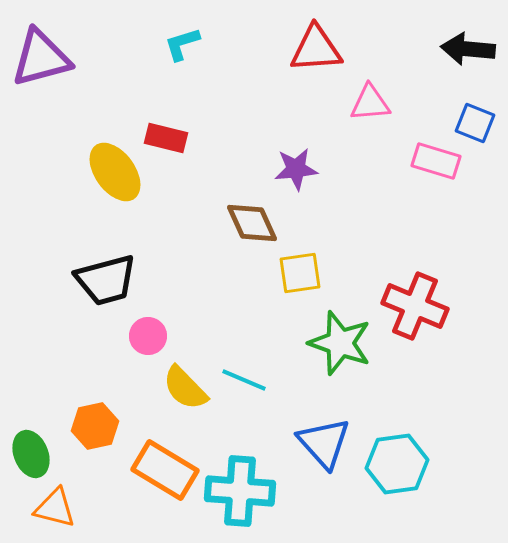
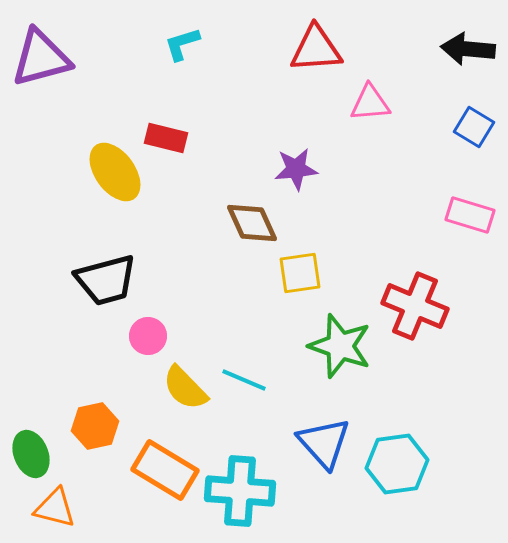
blue square: moved 1 px left, 4 px down; rotated 9 degrees clockwise
pink rectangle: moved 34 px right, 54 px down
green star: moved 3 px down
